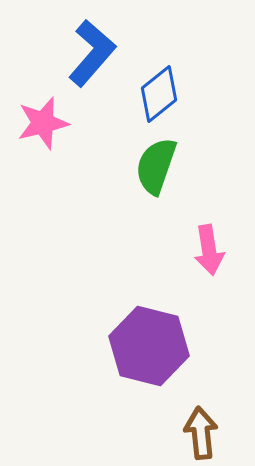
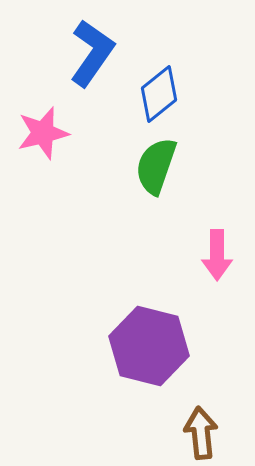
blue L-shape: rotated 6 degrees counterclockwise
pink star: moved 10 px down
pink arrow: moved 8 px right, 5 px down; rotated 9 degrees clockwise
